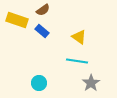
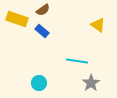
yellow rectangle: moved 1 px up
yellow triangle: moved 19 px right, 12 px up
